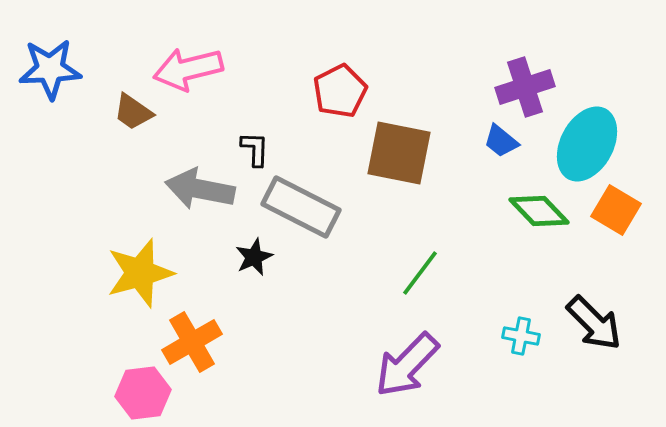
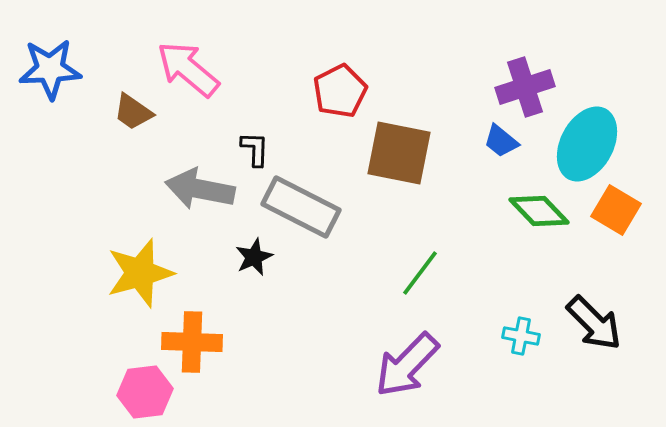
pink arrow: rotated 54 degrees clockwise
orange cross: rotated 32 degrees clockwise
pink hexagon: moved 2 px right, 1 px up
